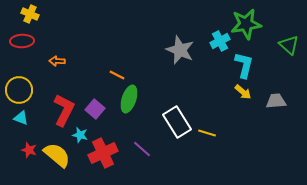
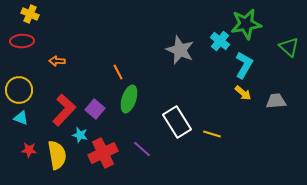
cyan cross: rotated 24 degrees counterclockwise
green triangle: moved 2 px down
cyan L-shape: rotated 16 degrees clockwise
orange line: moved 1 px right, 3 px up; rotated 35 degrees clockwise
yellow arrow: moved 1 px down
red L-shape: rotated 16 degrees clockwise
yellow line: moved 5 px right, 1 px down
red star: rotated 14 degrees counterclockwise
yellow semicircle: rotated 40 degrees clockwise
